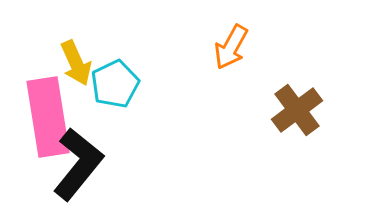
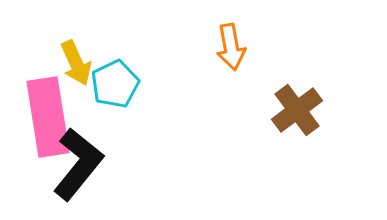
orange arrow: rotated 39 degrees counterclockwise
